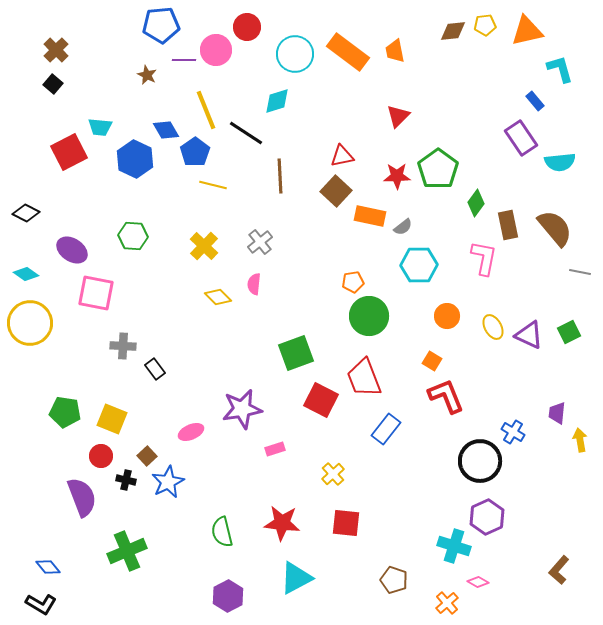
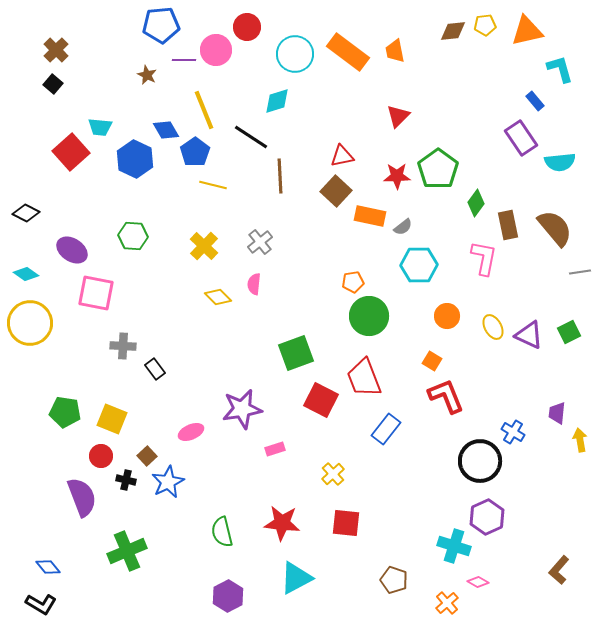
yellow line at (206, 110): moved 2 px left
black line at (246, 133): moved 5 px right, 4 px down
red square at (69, 152): moved 2 px right; rotated 15 degrees counterclockwise
gray line at (580, 272): rotated 20 degrees counterclockwise
